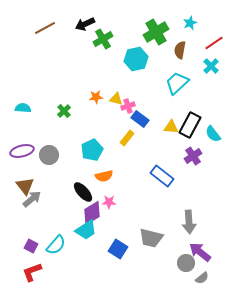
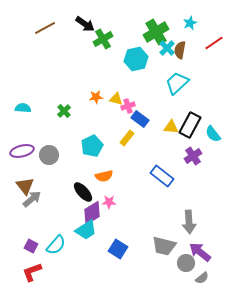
black arrow at (85, 24): rotated 120 degrees counterclockwise
cyan cross at (211, 66): moved 44 px left, 18 px up
cyan pentagon at (92, 150): moved 4 px up
gray trapezoid at (151, 238): moved 13 px right, 8 px down
